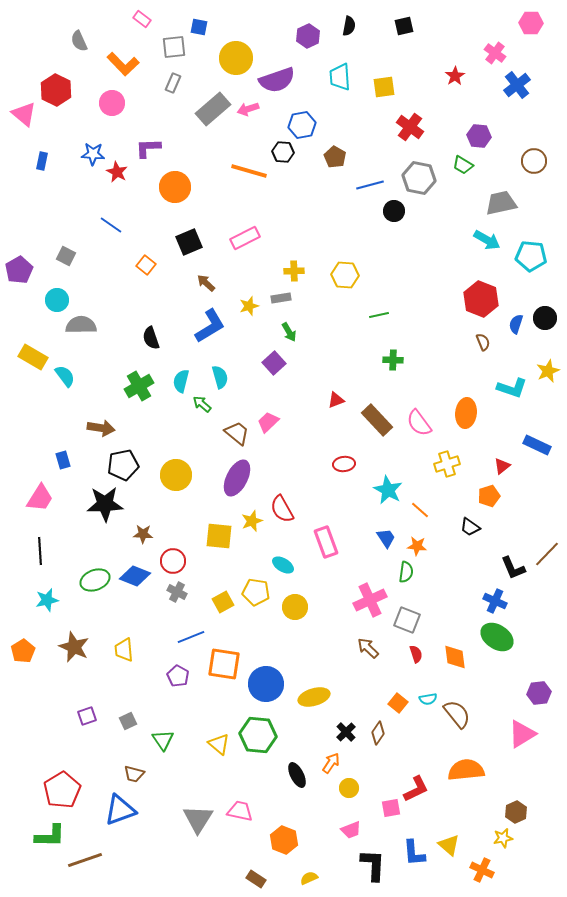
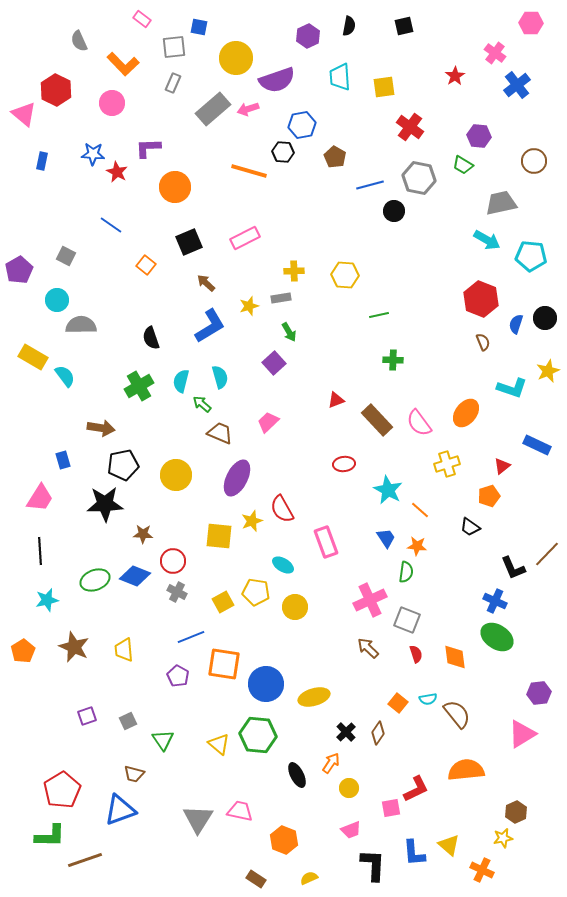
orange ellipse at (466, 413): rotated 32 degrees clockwise
brown trapezoid at (237, 433): moved 17 px left; rotated 16 degrees counterclockwise
